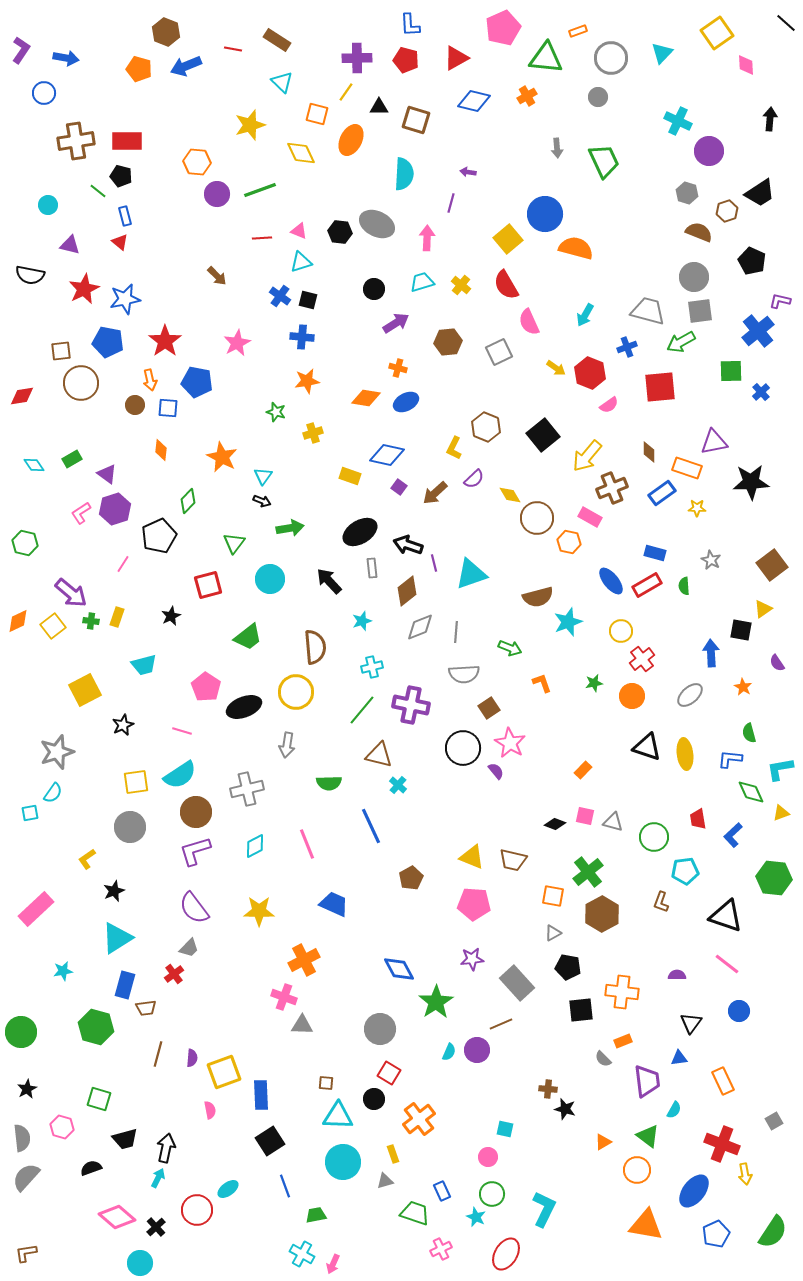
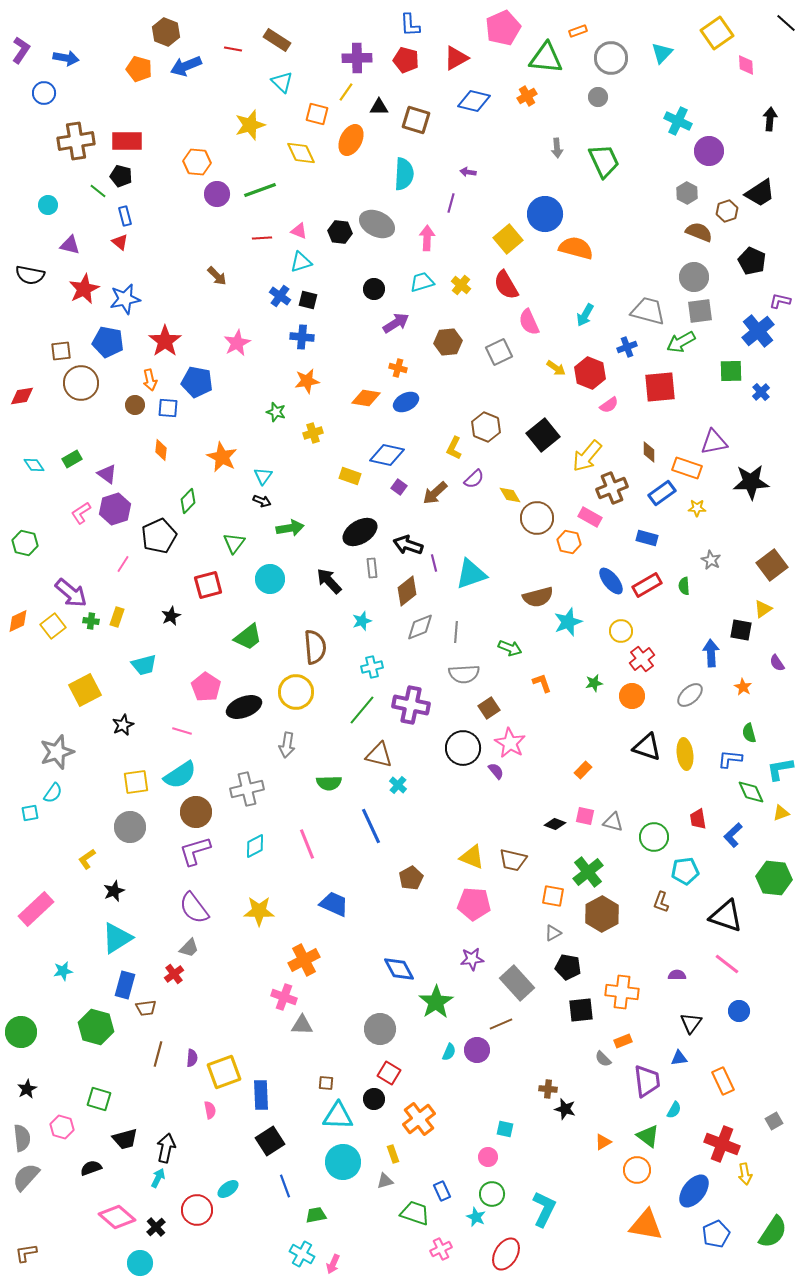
gray hexagon at (687, 193): rotated 10 degrees clockwise
blue rectangle at (655, 553): moved 8 px left, 15 px up
